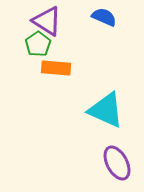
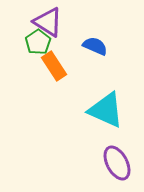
blue semicircle: moved 9 px left, 29 px down
purple triangle: moved 1 px right, 1 px down
green pentagon: moved 2 px up
orange rectangle: moved 2 px left, 2 px up; rotated 52 degrees clockwise
